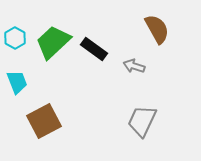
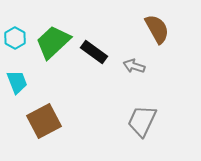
black rectangle: moved 3 px down
